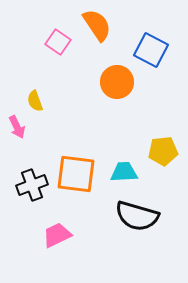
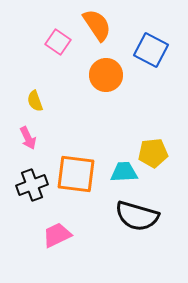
orange circle: moved 11 px left, 7 px up
pink arrow: moved 11 px right, 11 px down
yellow pentagon: moved 10 px left, 2 px down
